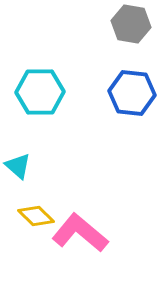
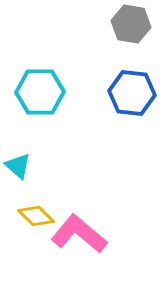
pink L-shape: moved 1 px left, 1 px down
